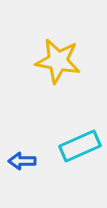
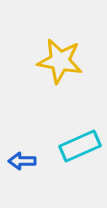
yellow star: moved 2 px right
